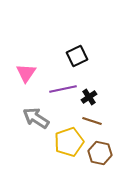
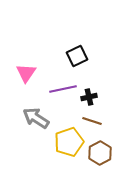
black cross: rotated 21 degrees clockwise
brown hexagon: rotated 20 degrees clockwise
